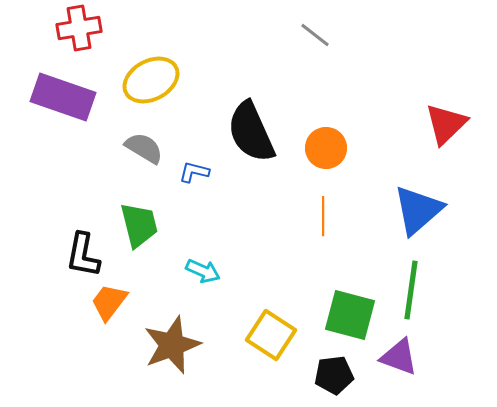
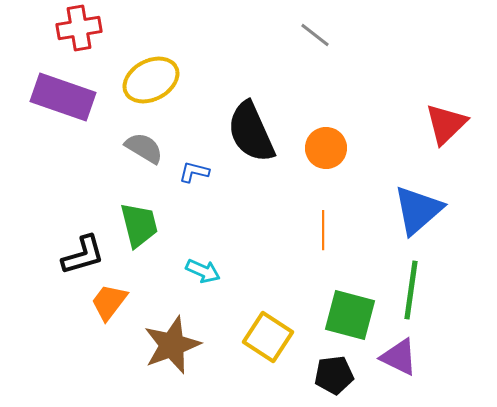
orange line: moved 14 px down
black L-shape: rotated 117 degrees counterclockwise
yellow square: moved 3 px left, 2 px down
purple triangle: rotated 6 degrees clockwise
